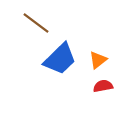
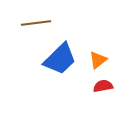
brown line: rotated 44 degrees counterclockwise
